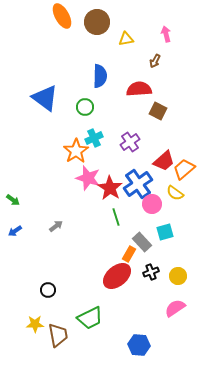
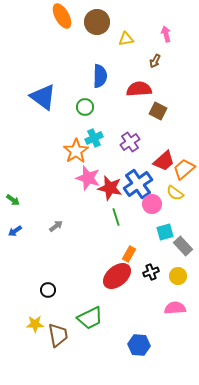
blue triangle: moved 2 px left, 1 px up
red star: rotated 20 degrees counterclockwise
gray rectangle: moved 41 px right, 4 px down
pink semicircle: rotated 30 degrees clockwise
